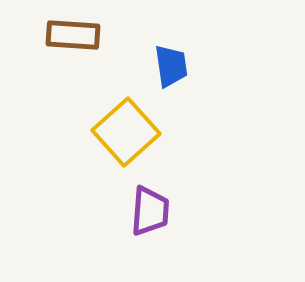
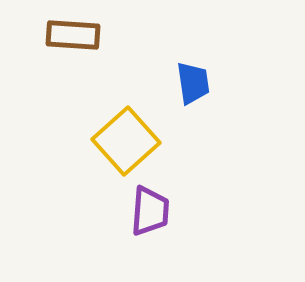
blue trapezoid: moved 22 px right, 17 px down
yellow square: moved 9 px down
